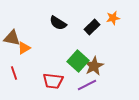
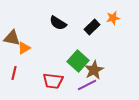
brown star: moved 4 px down
red line: rotated 32 degrees clockwise
